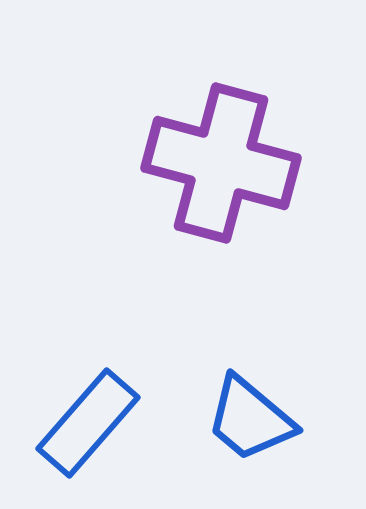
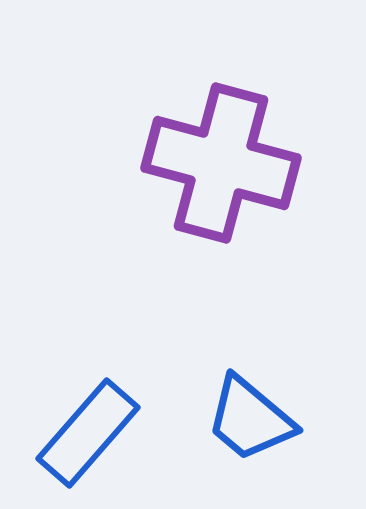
blue rectangle: moved 10 px down
